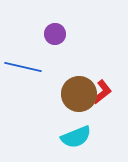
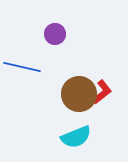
blue line: moved 1 px left
